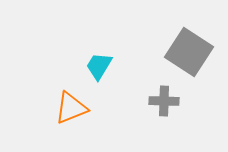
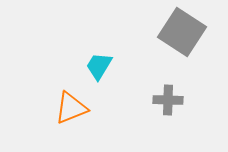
gray square: moved 7 px left, 20 px up
gray cross: moved 4 px right, 1 px up
